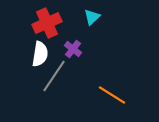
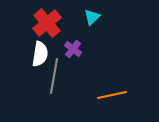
red cross: rotated 16 degrees counterclockwise
gray line: rotated 24 degrees counterclockwise
orange line: rotated 44 degrees counterclockwise
